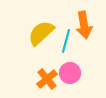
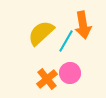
orange arrow: moved 1 px left
cyan line: rotated 15 degrees clockwise
